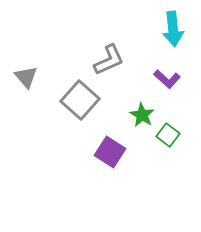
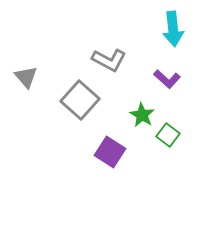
gray L-shape: rotated 52 degrees clockwise
